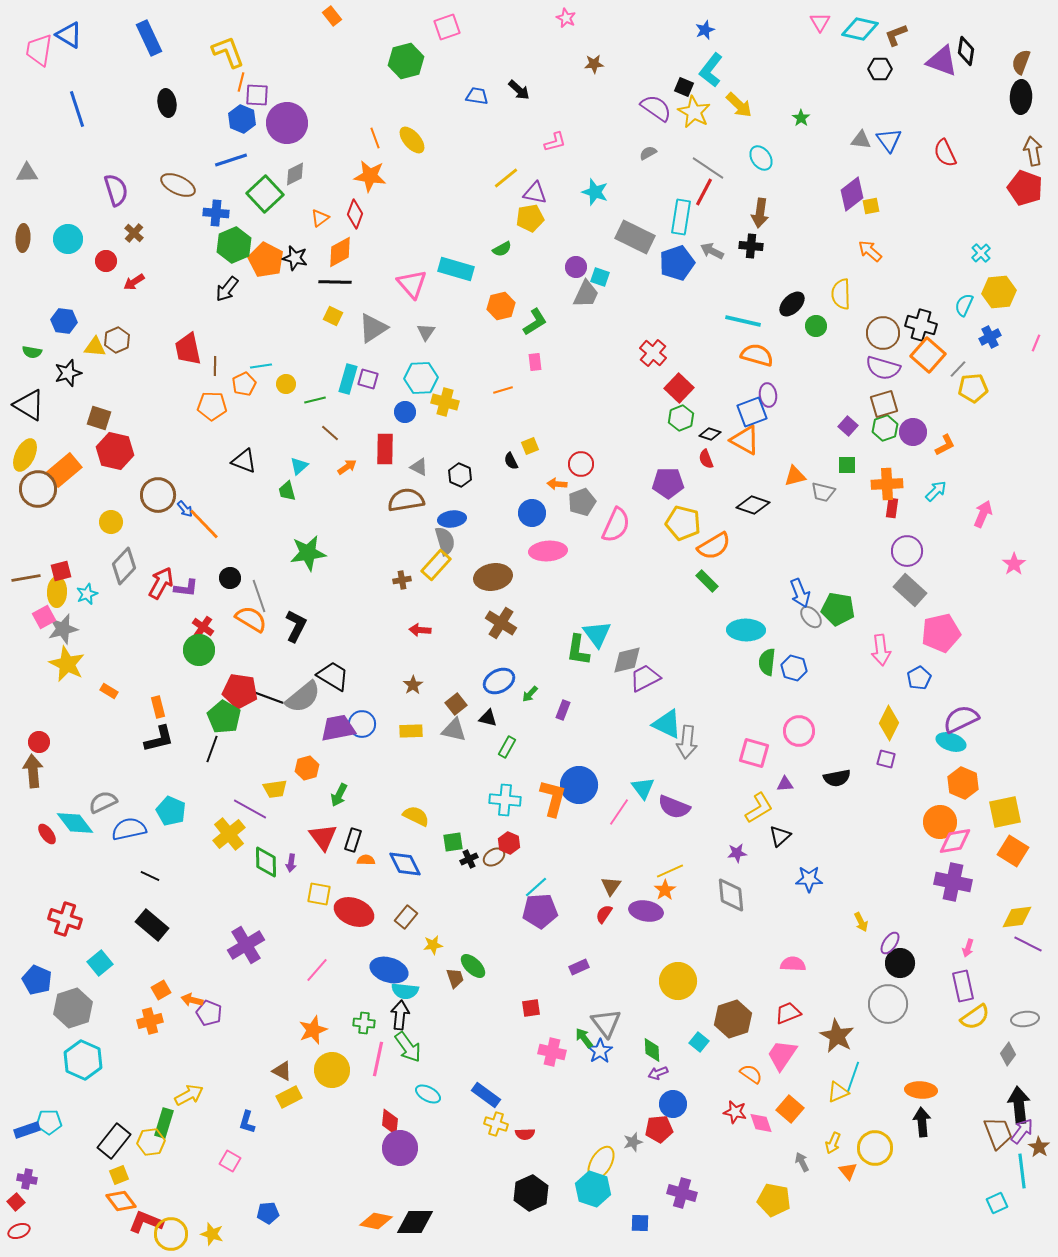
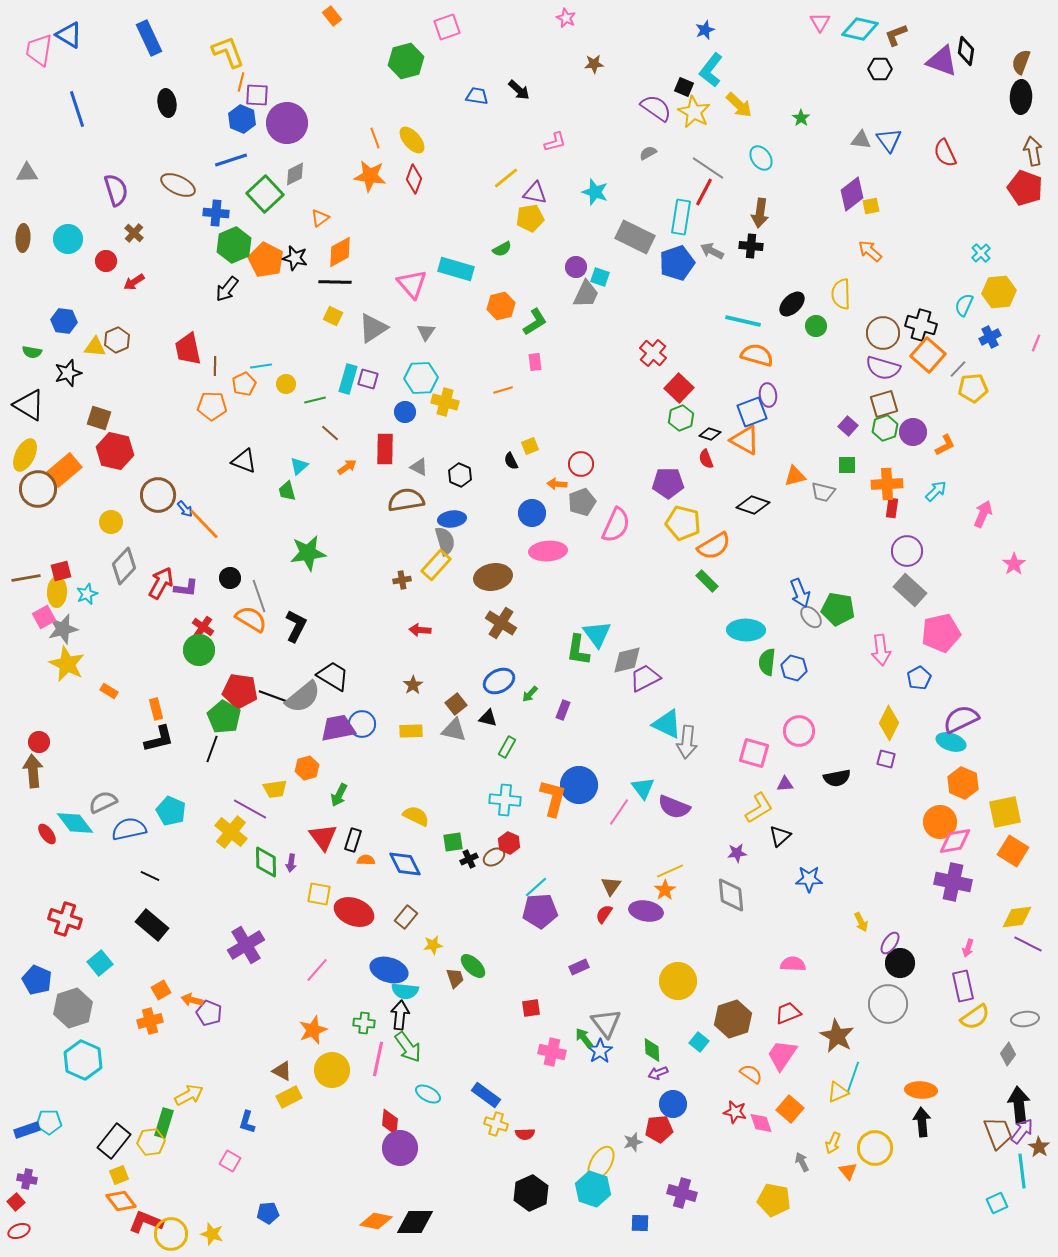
red diamond at (355, 214): moved 59 px right, 35 px up
black line at (267, 697): moved 8 px right
orange rectangle at (158, 707): moved 2 px left, 2 px down
yellow cross at (229, 834): moved 2 px right, 2 px up; rotated 12 degrees counterclockwise
